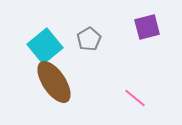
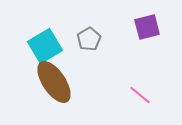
cyan square: rotated 8 degrees clockwise
pink line: moved 5 px right, 3 px up
